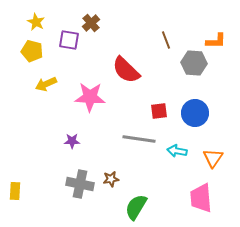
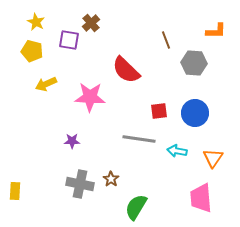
orange L-shape: moved 10 px up
brown star: rotated 28 degrees counterclockwise
